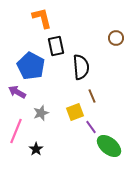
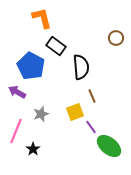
black rectangle: rotated 42 degrees counterclockwise
gray star: moved 1 px down
black star: moved 3 px left
